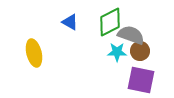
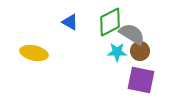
gray semicircle: moved 1 px right, 1 px up; rotated 12 degrees clockwise
yellow ellipse: rotated 64 degrees counterclockwise
